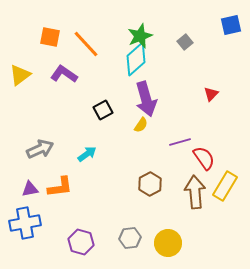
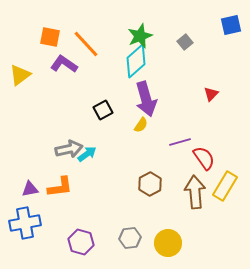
cyan diamond: moved 2 px down
purple L-shape: moved 10 px up
gray arrow: moved 29 px right; rotated 12 degrees clockwise
